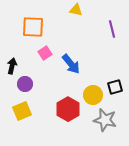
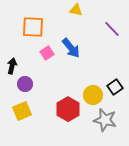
purple line: rotated 30 degrees counterclockwise
pink square: moved 2 px right
blue arrow: moved 16 px up
black square: rotated 21 degrees counterclockwise
